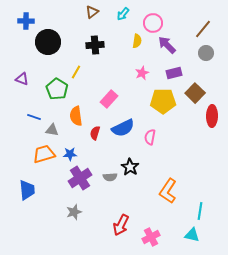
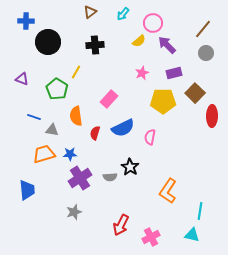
brown triangle: moved 2 px left
yellow semicircle: moved 2 px right; rotated 40 degrees clockwise
